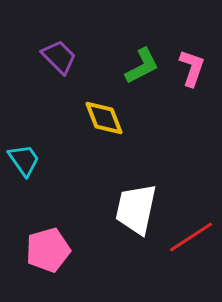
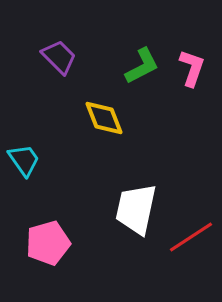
pink pentagon: moved 7 px up
